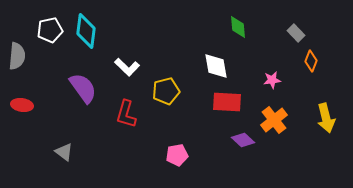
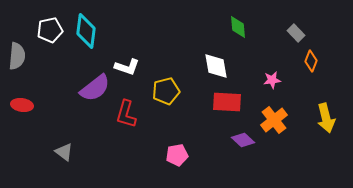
white L-shape: rotated 25 degrees counterclockwise
purple semicircle: moved 12 px right; rotated 88 degrees clockwise
